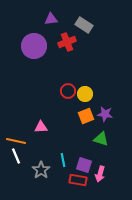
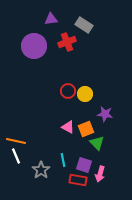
orange square: moved 13 px down
pink triangle: moved 27 px right; rotated 32 degrees clockwise
green triangle: moved 4 px left, 4 px down; rotated 28 degrees clockwise
